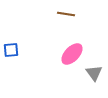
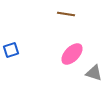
blue square: rotated 14 degrees counterclockwise
gray triangle: rotated 36 degrees counterclockwise
